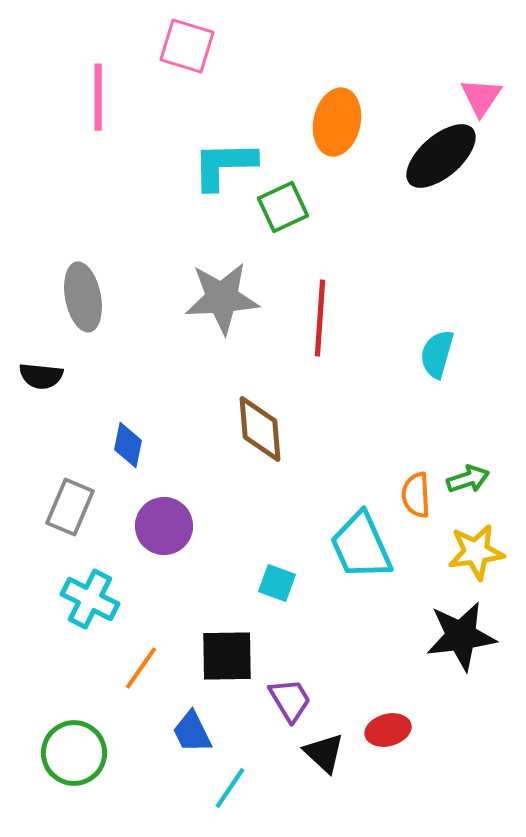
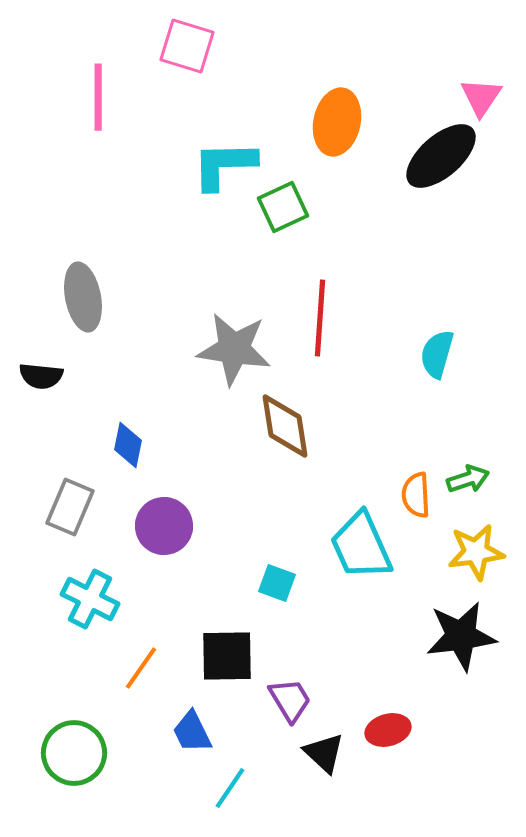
gray star: moved 12 px right, 51 px down; rotated 12 degrees clockwise
brown diamond: moved 25 px right, 3 px up; rotated 4 degrees counterclockwise
